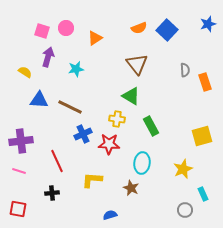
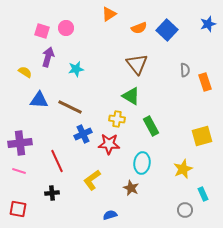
orange triangle: moved 14 px right, 24 px up
purple cross: moved 1 px left, 2 px down
yellow L-shape: rotated 40 degrees counterclockwise
